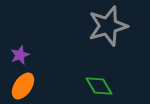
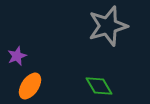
purple star: moved 3 px left, 1 px down
orange ellipse: moved 7 px right
